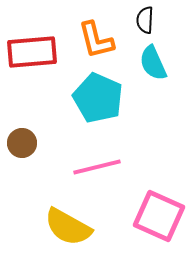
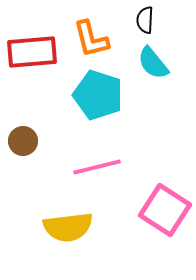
orange L-shape: moved 5 px left, 1 px up
cyan semicircle: rotated 15 degrees counterclockwise
cyan pentagon: moved 3 px up; rotated 6 degrees counterclockwise
brown circle: moved 1 px right, 2 px up
pink square: moved 6 px right, 6 px up; rotated 9 degrees clockwise
yellow semicircle: rotated 36 degrees counterclockwise
